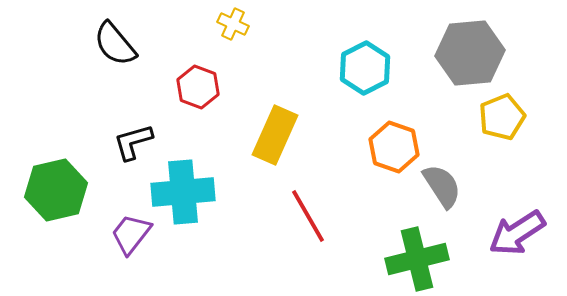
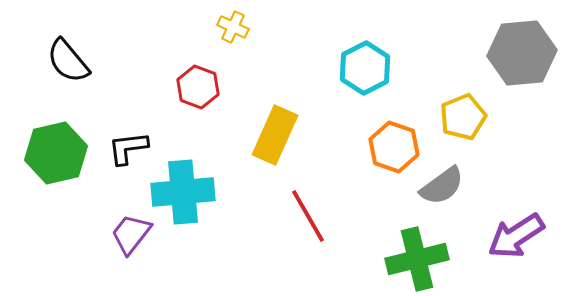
yellow cross: moved 3 px down
black semicircle: moved 47 px left, 17 px down
gray hexagon: moved 52 px right
yellow pentagon: moved 39 px left
black L-shape: moved 5 px left, 6 px down; rotated 9 degrees clockwise
gray semicircle: rotated 87 degrees clockwise
green hexagon: moved 37 px up
purple arrow: moved 1 px left, 3 px down
